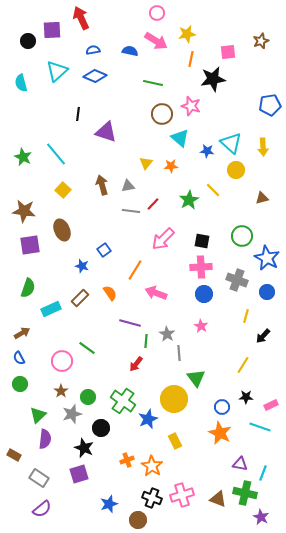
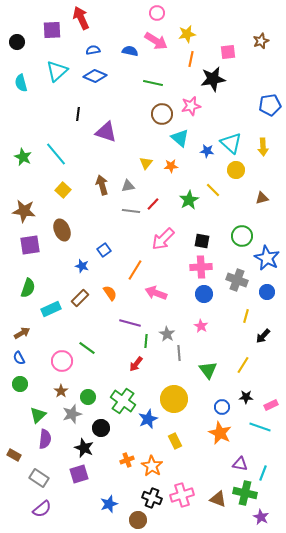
black circle at (28, 41): moved 11 px left, 1 px down
pink star at (191, 106): rotated 30 degrees counterclockwise
green triangle at (196, 378): moved 12 px right, 8 px up
